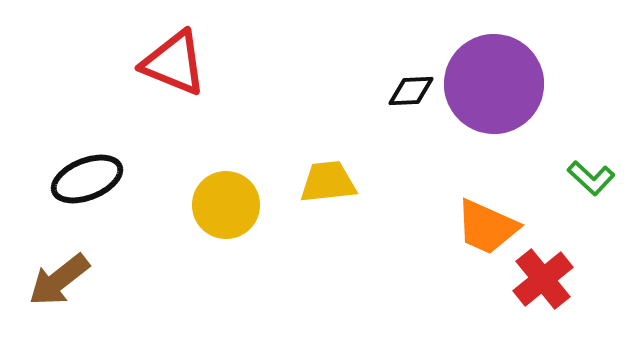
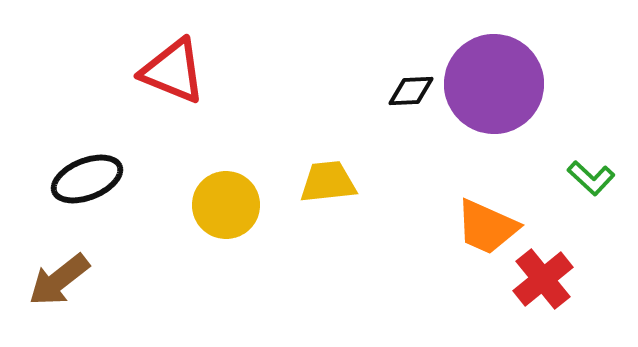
red triangle: moved 1 px left, 8 px down
